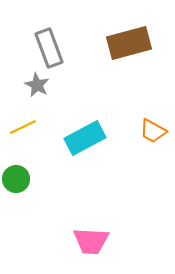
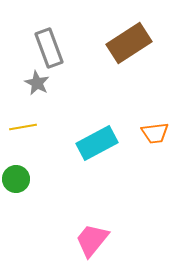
brown rectangle: rotated 18 degrees counterclockwise
gray star: moved 2 px up
yellow line: rotated 16 degrees clockwise
orange trapezoid: moved 2 px right, 2 px down; rotated 36 degrees counterclockwise
cyan rectangle: moved 12 px right, 5 px down
pink trapezoid: moved 1 px right, 1 px up; rotated 126 degrees clockwise
